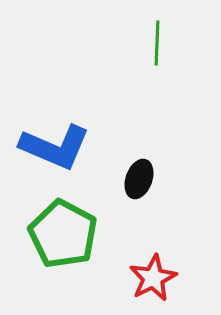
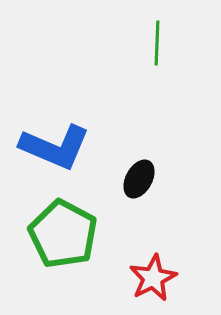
black ellipse: rotated 9 degrees clockwise
